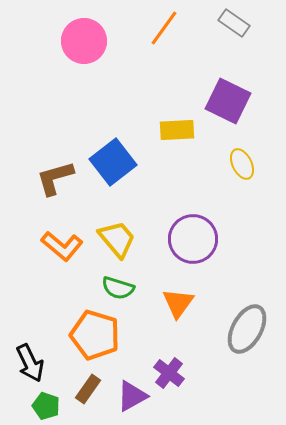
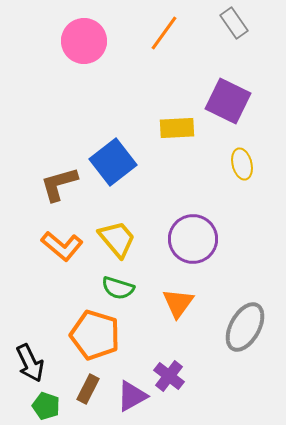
gray rectangle: rotated 20 degrees clockwise
orange line: moved 5 px down
yellow rectangle: moved 2 px up
yellow ellipse: rotated 12 degrees clockwise
brown L-shape: moved 4 px right, 6 px down
gray ellipse: moved 2 px left, 2 px up
purple cross: moved 3 px down
brown rectangle: rotated 8 degrees counterclockwise
